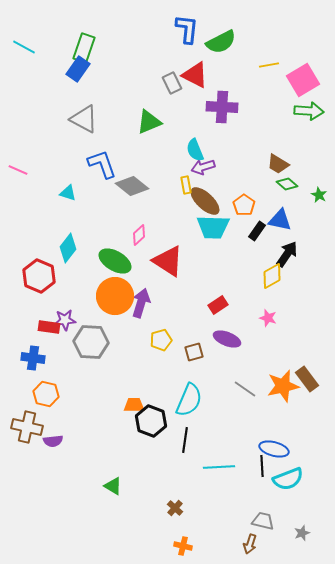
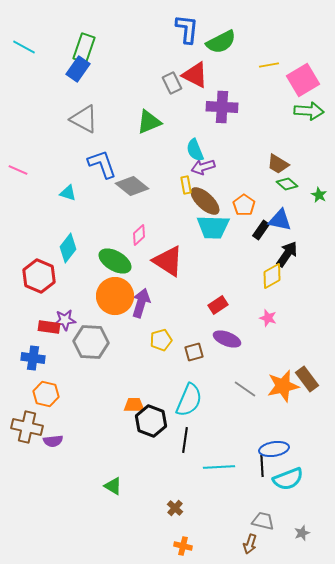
black rectangle at (257, 231): moved 4 px right, 1 px up
blue ellipse at (274, 449): rotated 24 degrees counterclockwise
